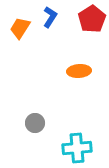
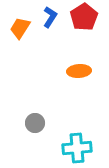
red pentagon: moved 8 px left, 2 px up
